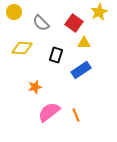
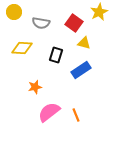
gray semicircle: rotated 36 degrees counterclockwise
yellow triangle: rotated 16 degrees clockwise
